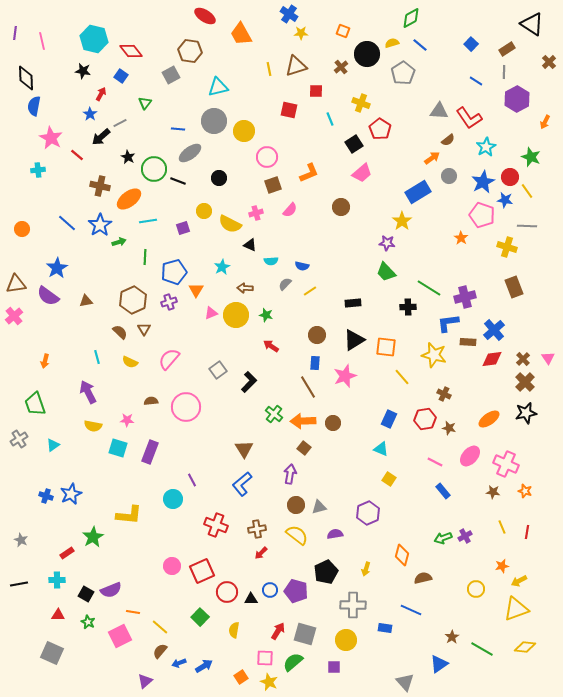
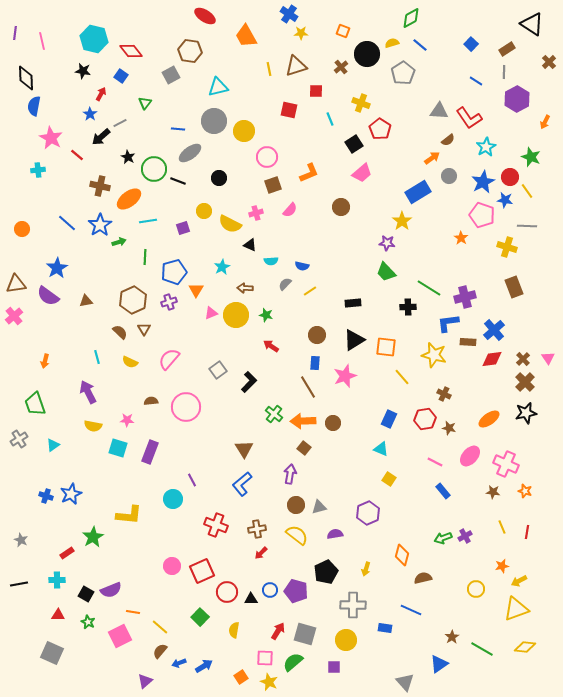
orange trapezoid at (241, 34): moved 5 px right, 2 px down
